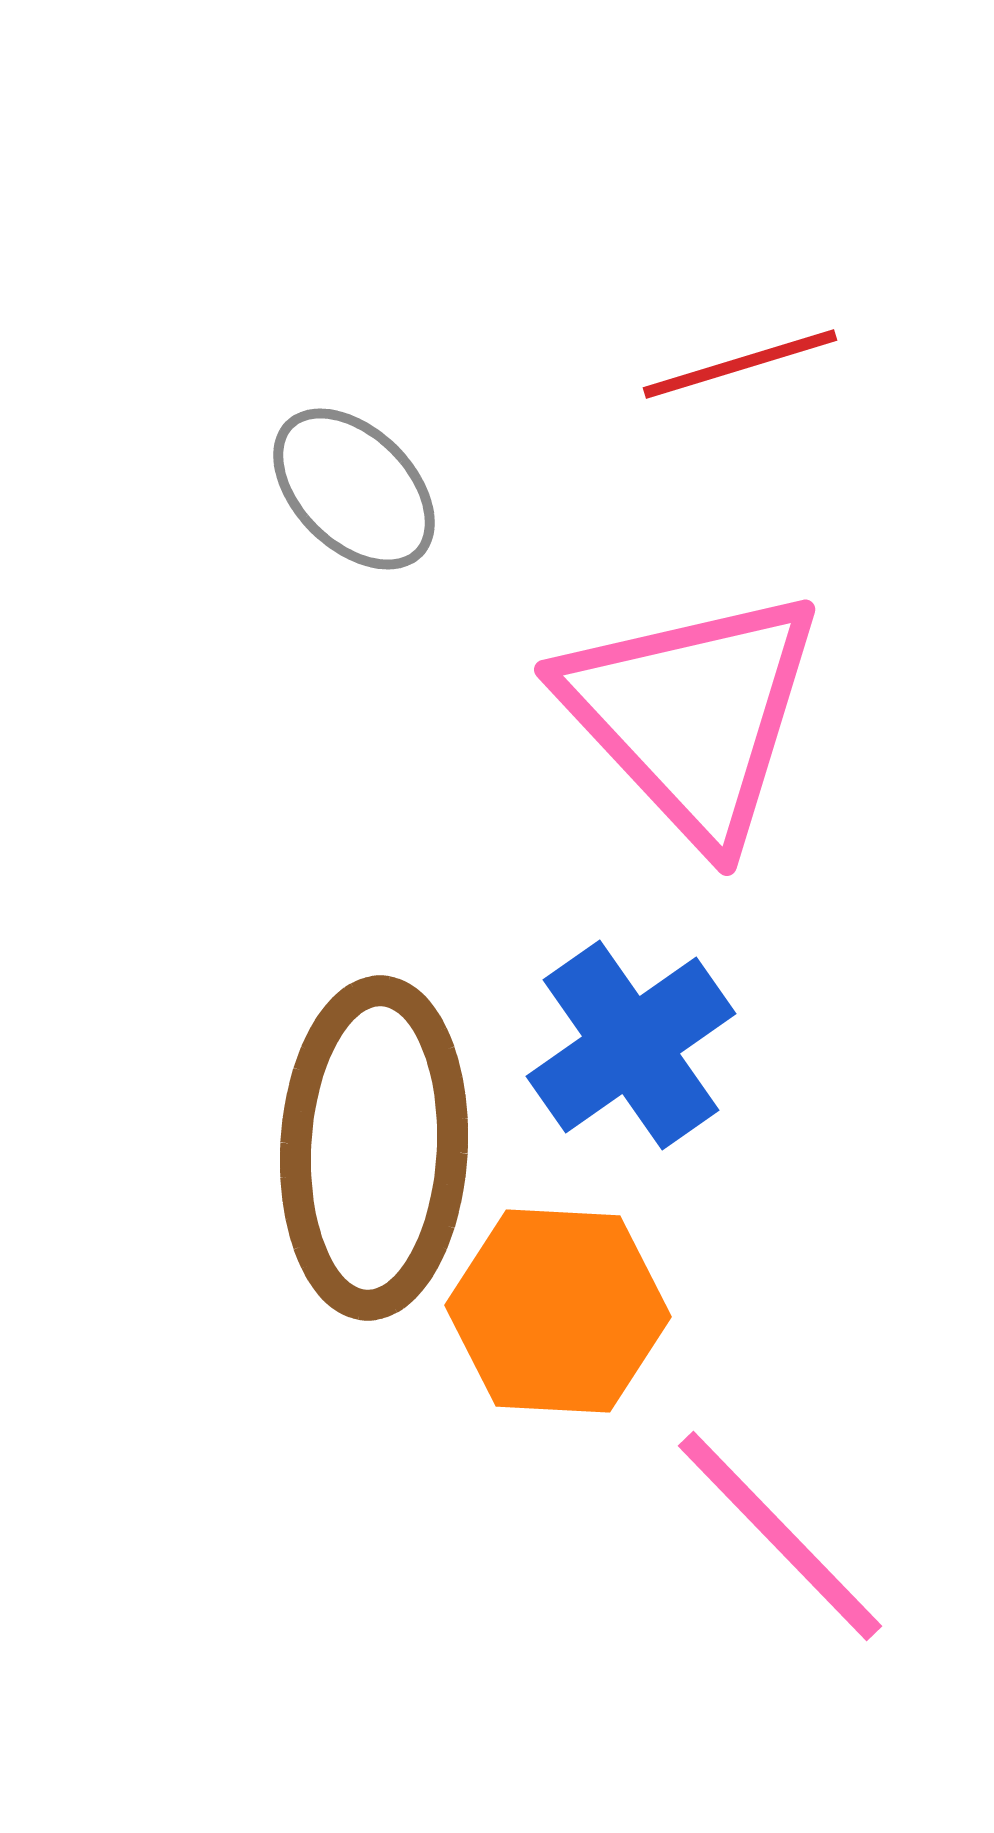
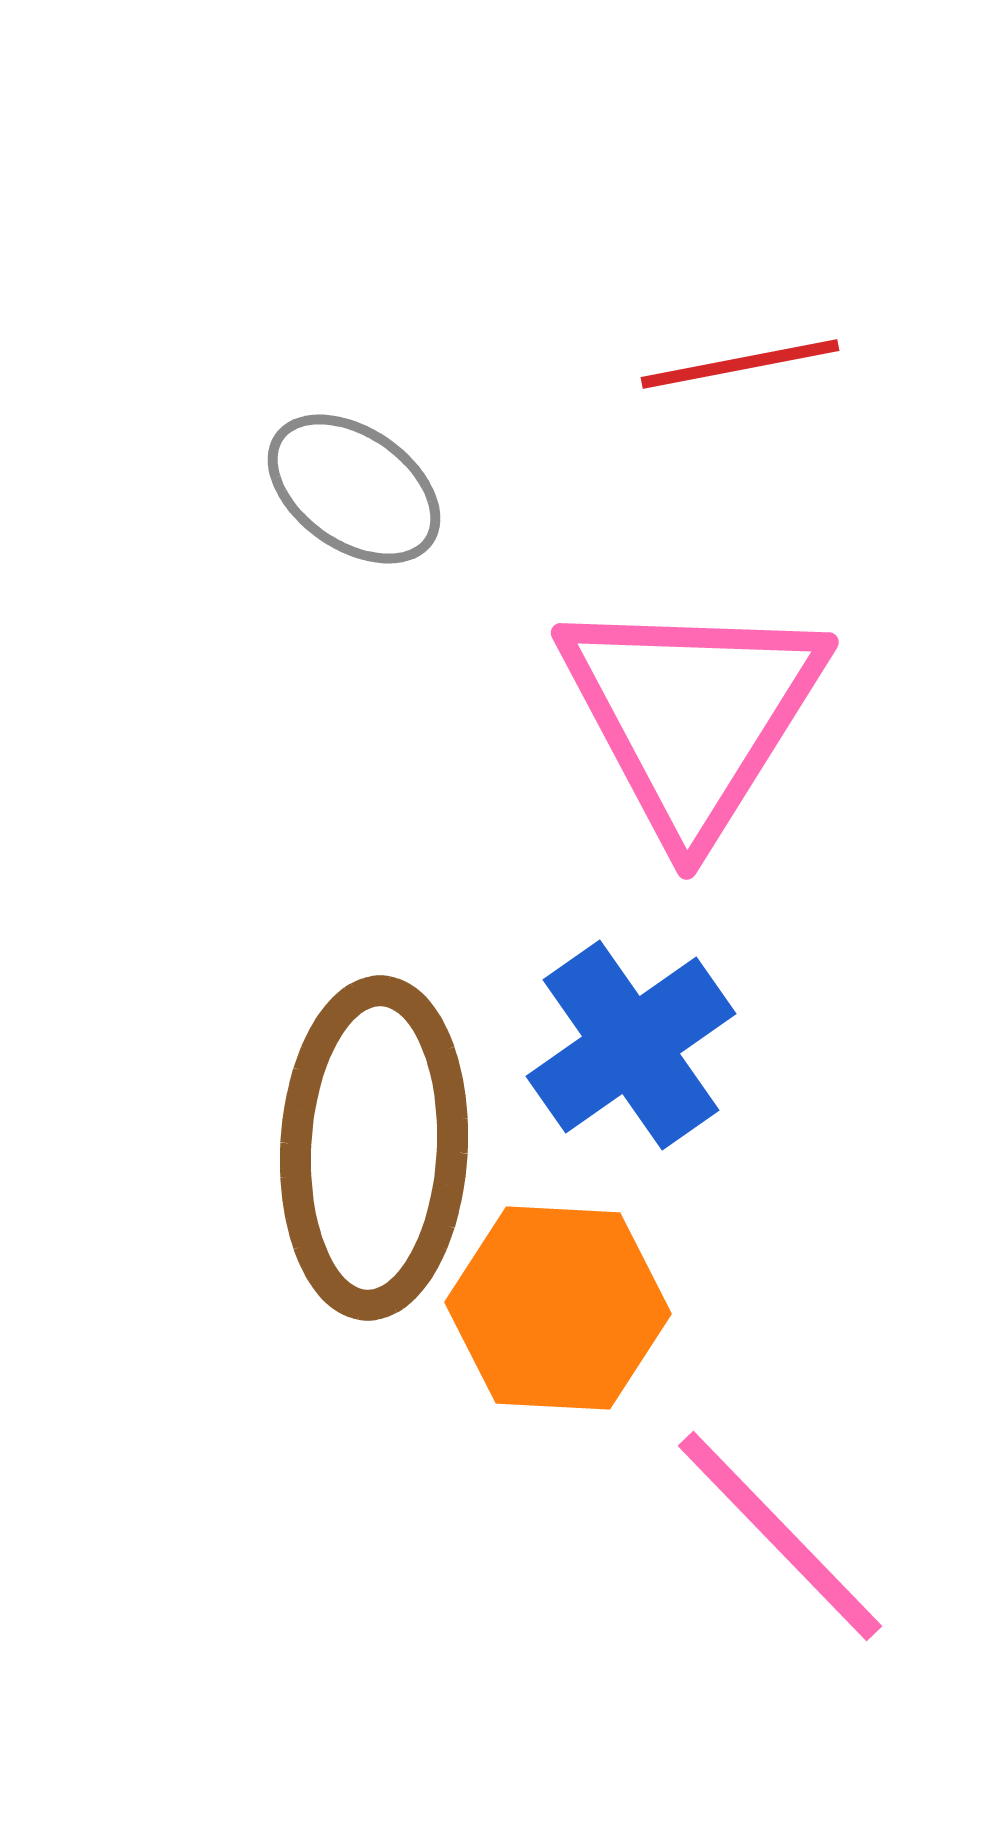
red line: rotated 6 degrees clockwise
gray ellipse: rotated 10 degrees counterclockwise
pink triangle: rotated 15 degrees clockwise
orange hexagon: moved 3 px up
